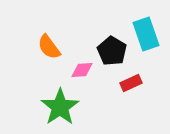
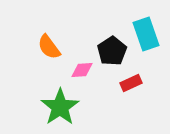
black pentagon: rotated 8 degrees clockwise
